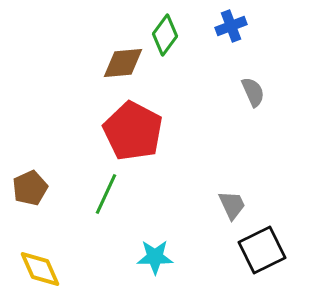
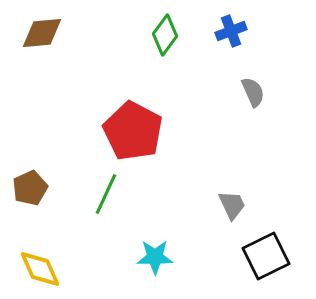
blue cross: moved 5 px down
brown diamond: moved 81 px left, 30 px up
black square: moved 4 px right, 6 px down
